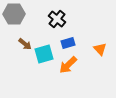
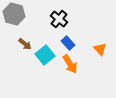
gray hexagon: rotated 15 degrees clockwise
black cross: moved 2 px right
blue rectangle: rotated 64 degrees clockwise
cyan square: moved 1 px right, 1 px down; rotated 24 degrees counterclockwise
orange arrow: moved 2 px right, 1 px up; rotated 78 degrees counterclockwise
